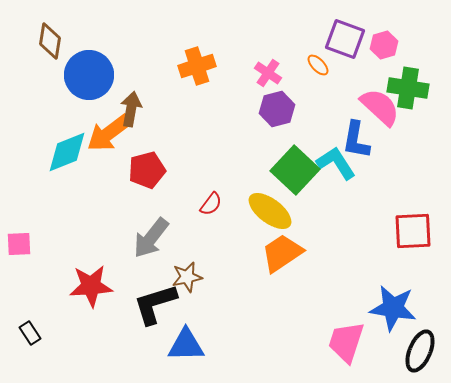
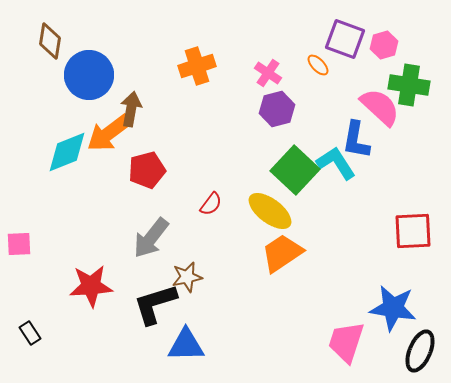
green cross: moved 1 px right, 3 px up
